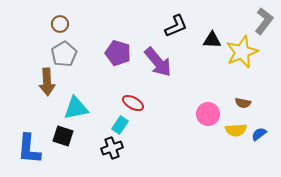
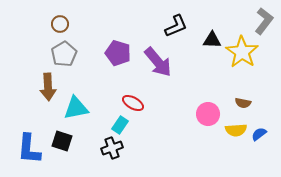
yellow star: rotated 16 degrees counterclockwise
brown arrow: moved 1 px right, 5 px down
black square: moved 1 px left, 5 px down
